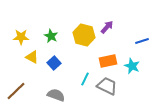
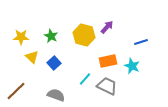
blue line: moved 1 px left, 1 px down
yellow triangle: rotated 16 degrees clockwise
cyan line: rotated 16 degrees clockwise
